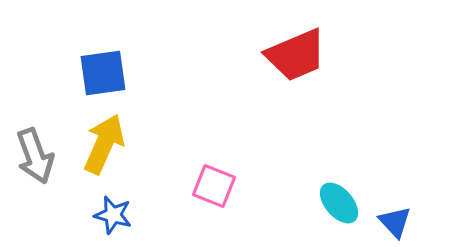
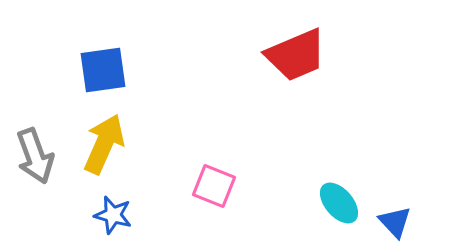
blue square: moved 3 px up
